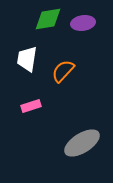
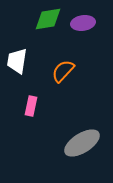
white trapezoid: moved 10 px left, 2 px down
pink rectangle: rotated 60 degrees counterclockwise
